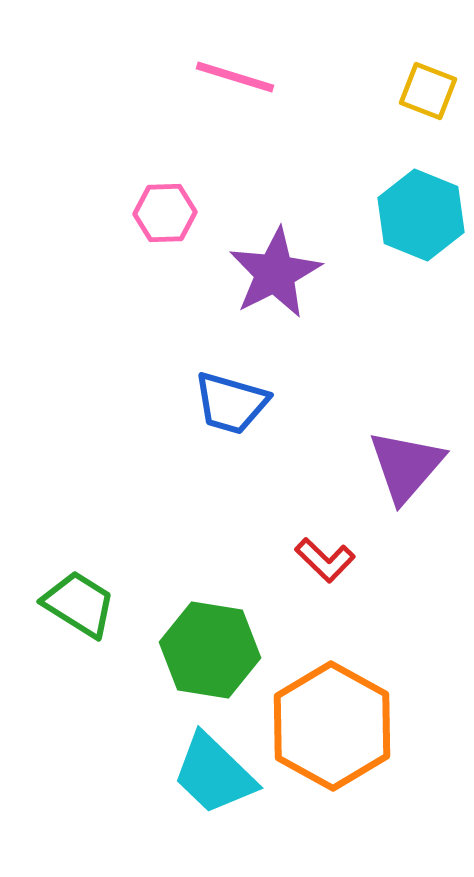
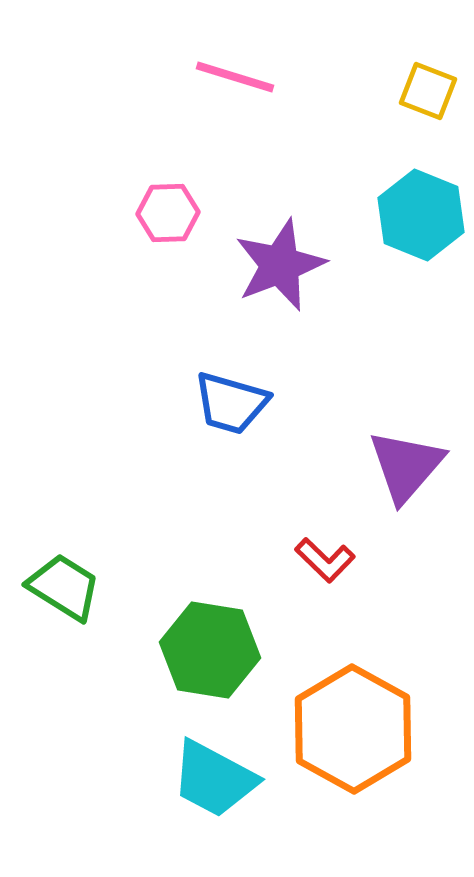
pink hexagon: moved 3 px right
purple star: moved 5 px right, 8 px up; rotated 6 degrees clockwise
green trapezoid: moved 15 px left, 17 px up
orange hexagon: moved 21 px right, 3 px down
cyan trapezoid: moved 5 px down; rotated 16 degrees counterclockwise
